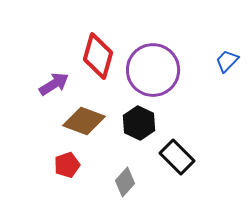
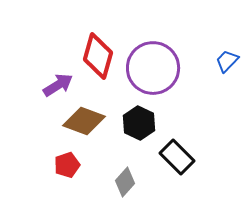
purple circle: moved 2 px up
purple arrow: moved 4 px right, 1 px down
